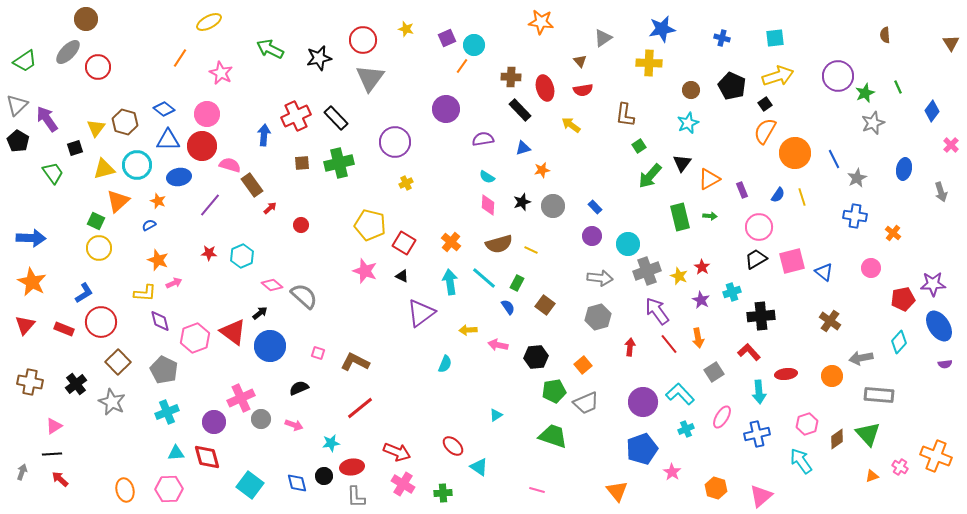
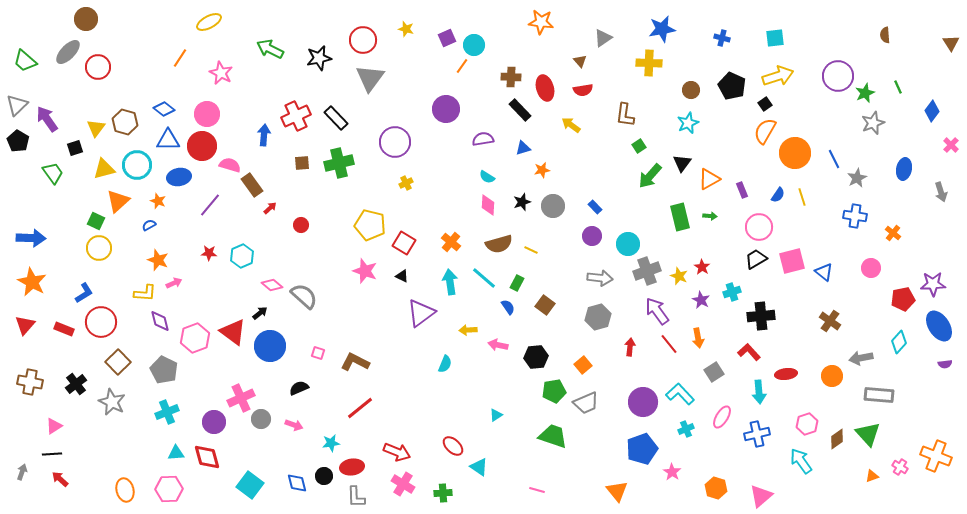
green trapezoid at (25, 61): rotated 75 degrees clockwise
